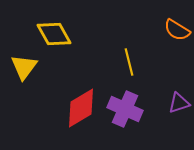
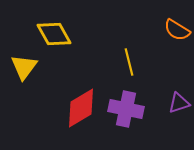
purple cross: moved 1 px right; rotated 12 degrees counterclockwise
